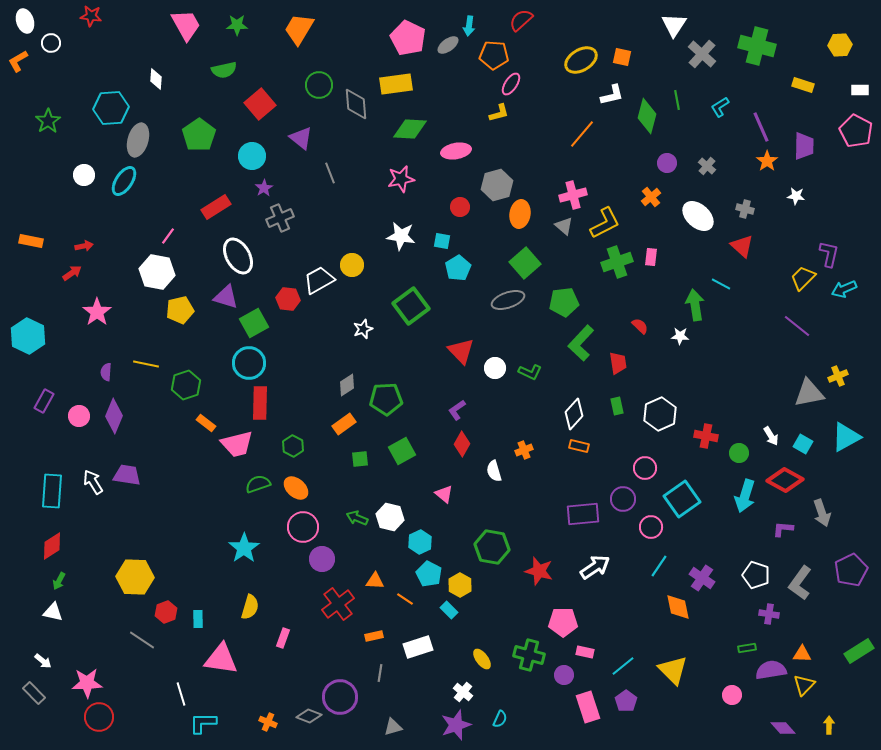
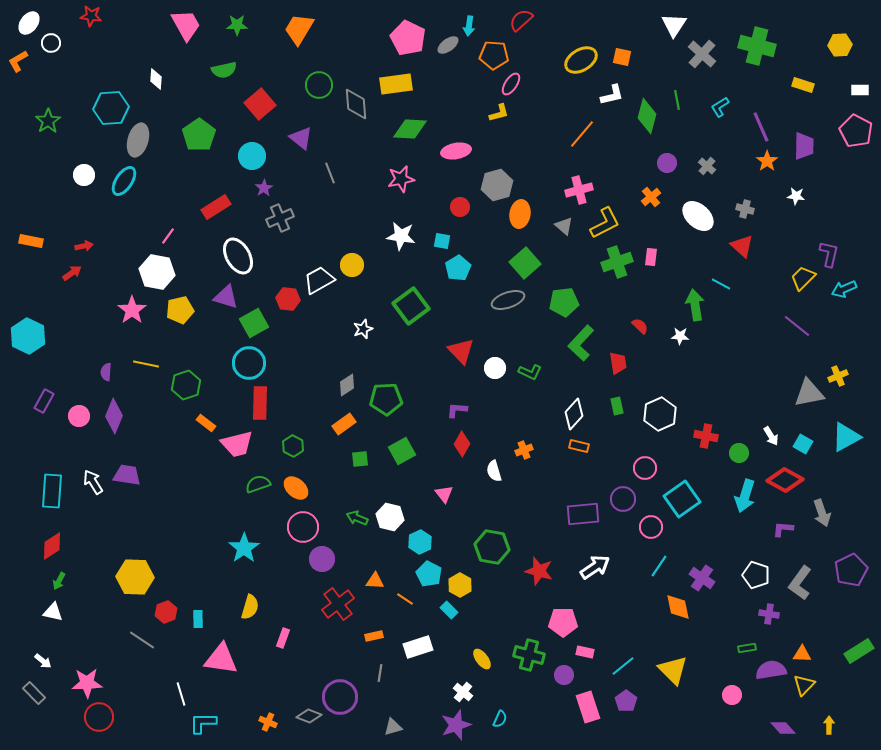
white ellipse at (25, 21): moved 4 px right, 2 px down; rotated 55 degrees clockwise
pink cross at (573, 195): moved 6 px right, 5 px up
pink star at (97, 312): moved 35 px right, 2 px up
purple L-shape at (457, 410): rotated 40 degrees clockwise
pink triangle at (444, 494): rotated 12 degrees clockwise
